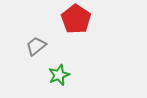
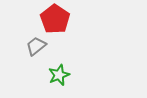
red pentagon: moved 21 px left
